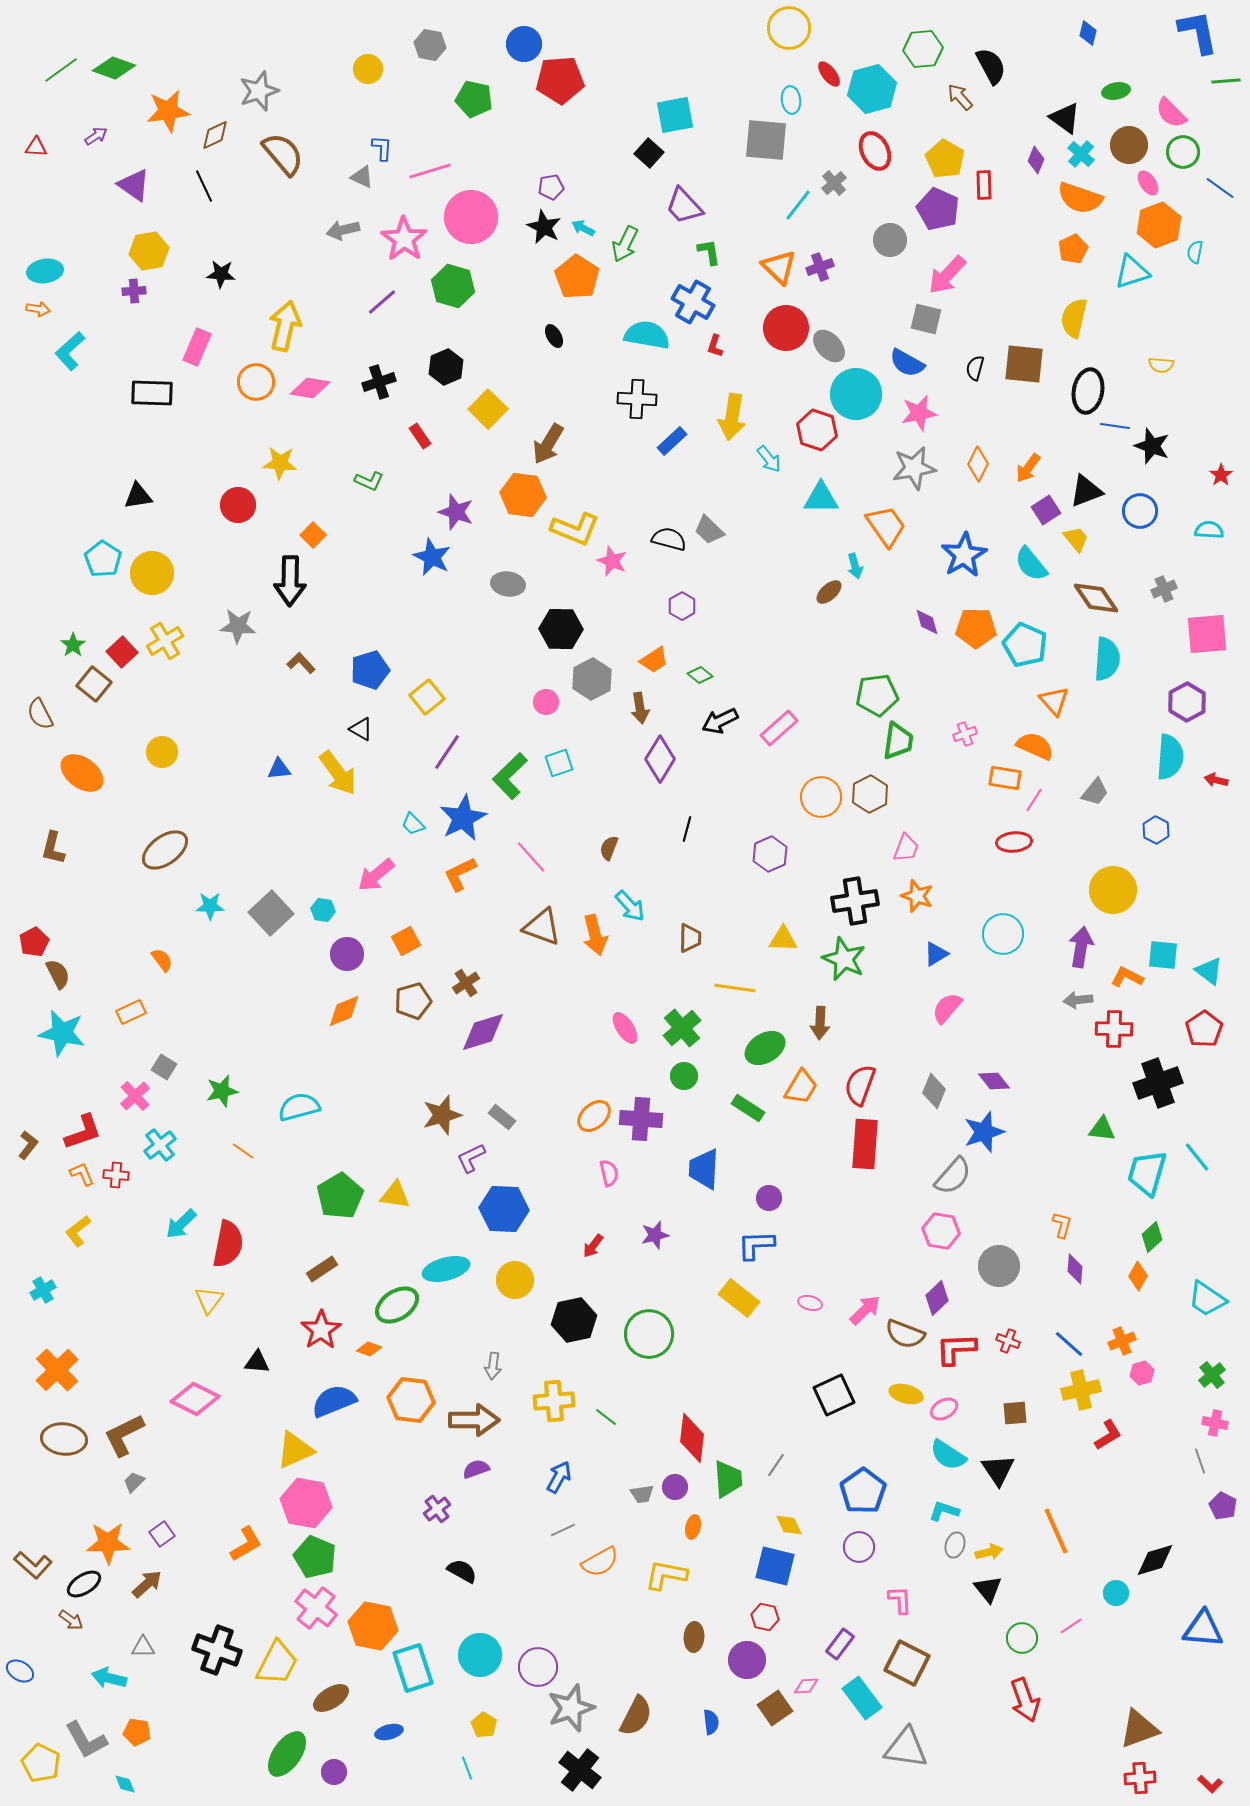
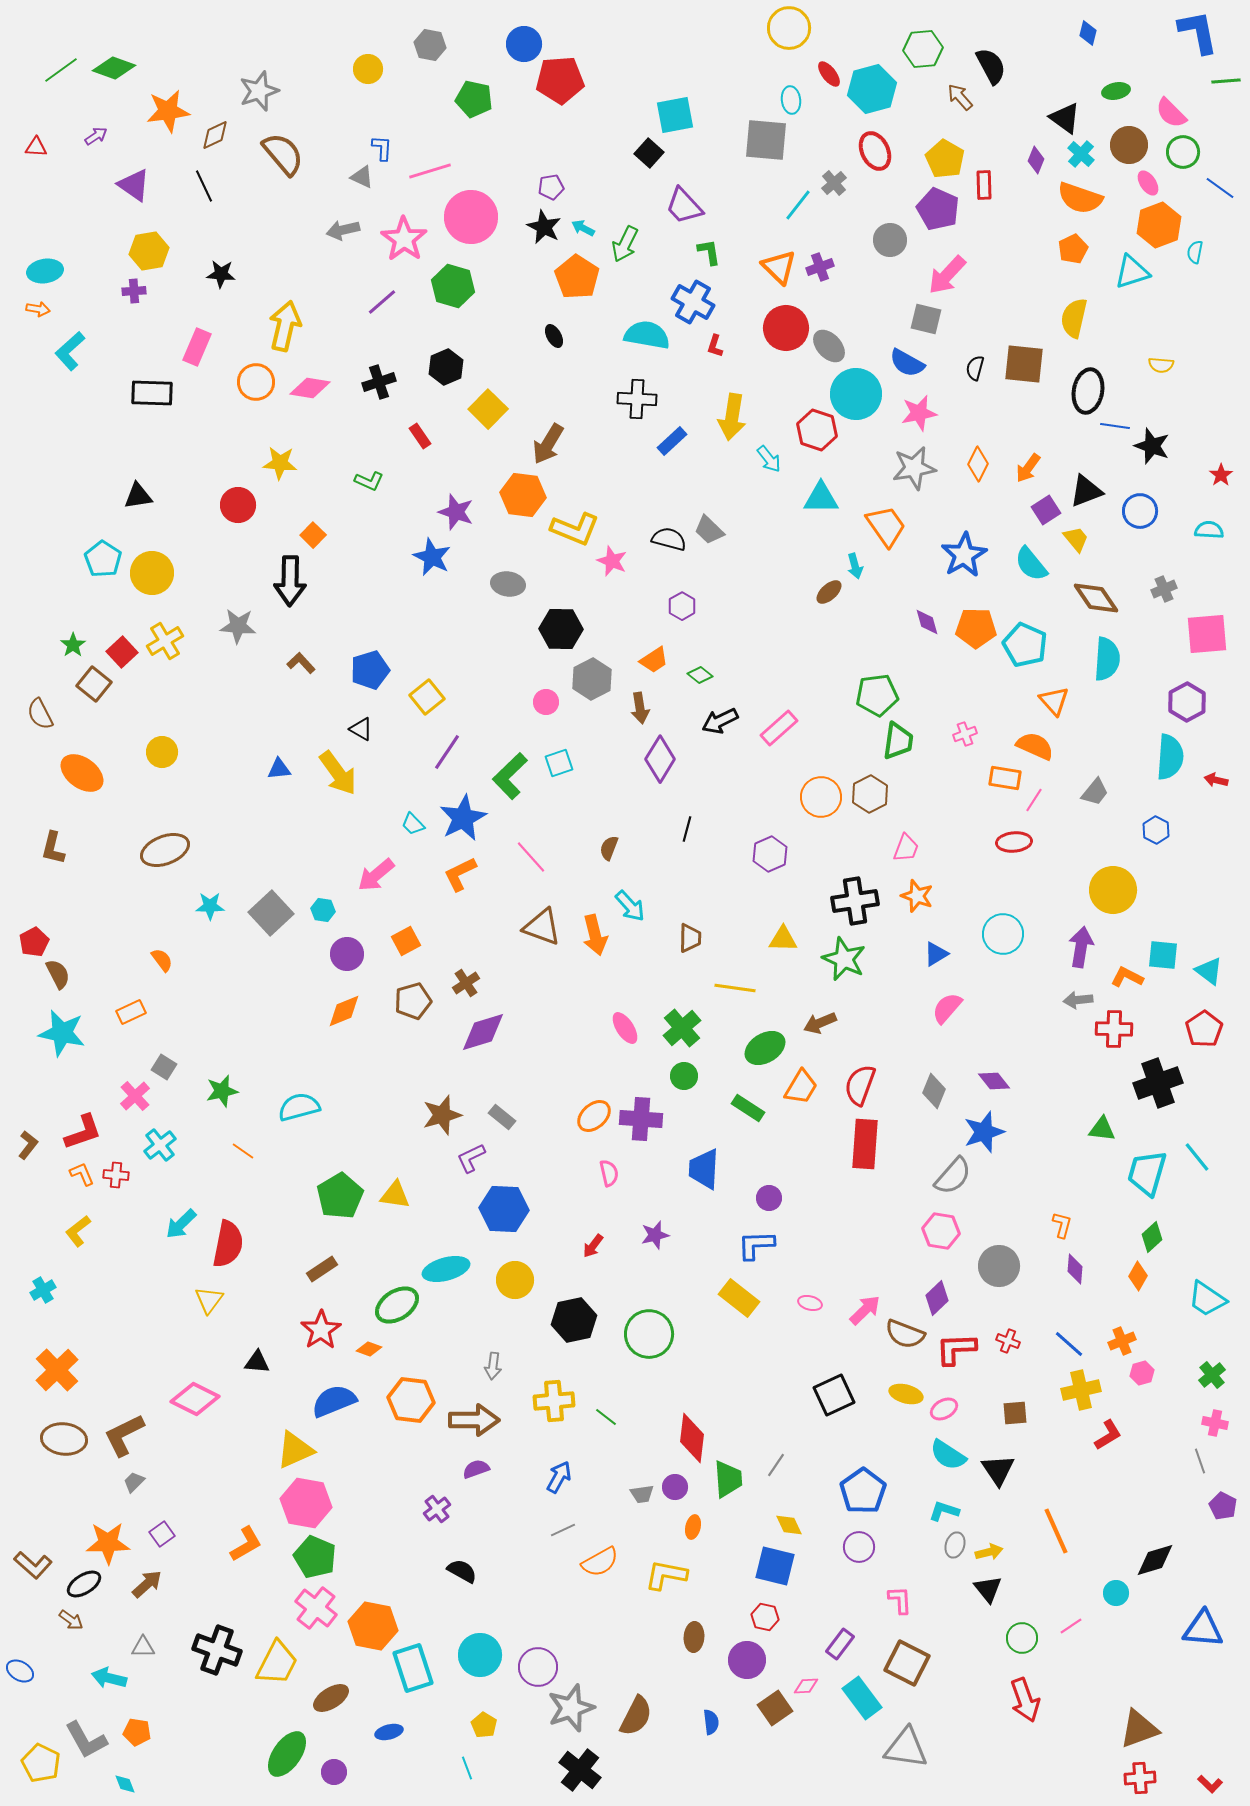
brown ellipse at (165, 850): rotated 15 degrees clockwise
brown arrow at (820, 1023): rotated 64 degrees clockwise
